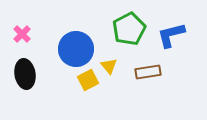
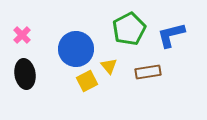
pink cross: moved 1 px down
yellow square: moved 1 px left, 1 px down
